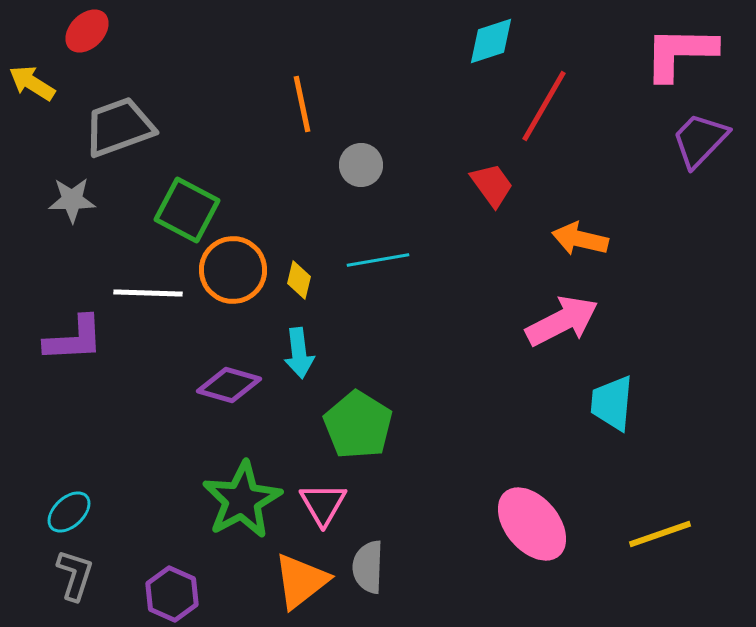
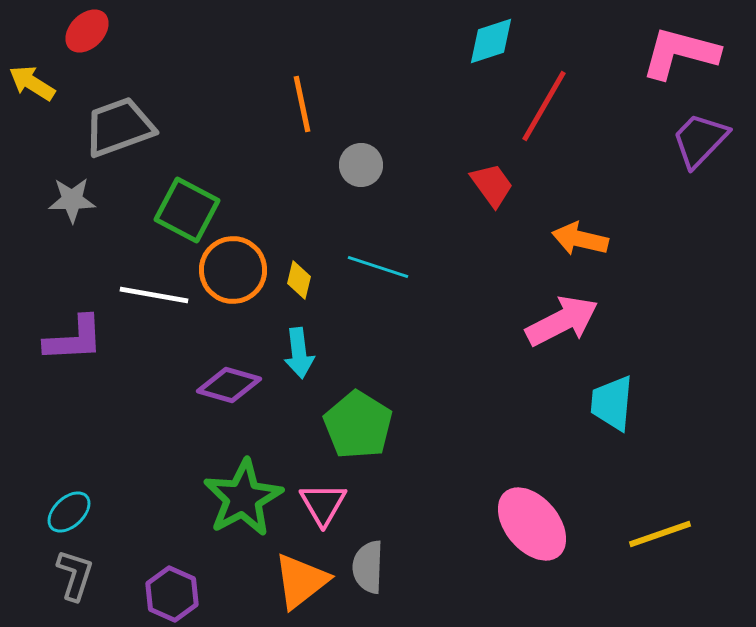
pink L-shape: rotated 14 degrees clockwise
cyan line: moved 7 px down; rotated 28 degrees clockwise
white line: moved 6 px right, 2 px down; rotated 8 degrees clockwise
green star: moved 1 px right, 2 px up
